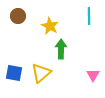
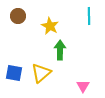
green arrow: moved 1 px left, 1 px down
pink triangle: moved 10 px left, 11 px down
